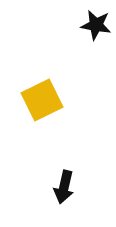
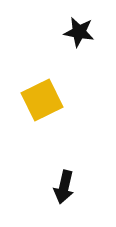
black star: moved 17 px left, 7 px down
